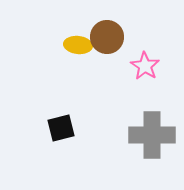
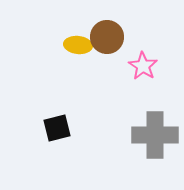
pink star: moved 2 px left
black square: moved 4 px left
gray cross: moved 3 px right
